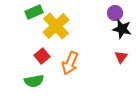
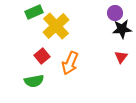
black star: rotated 18 degrees counterclockwise
